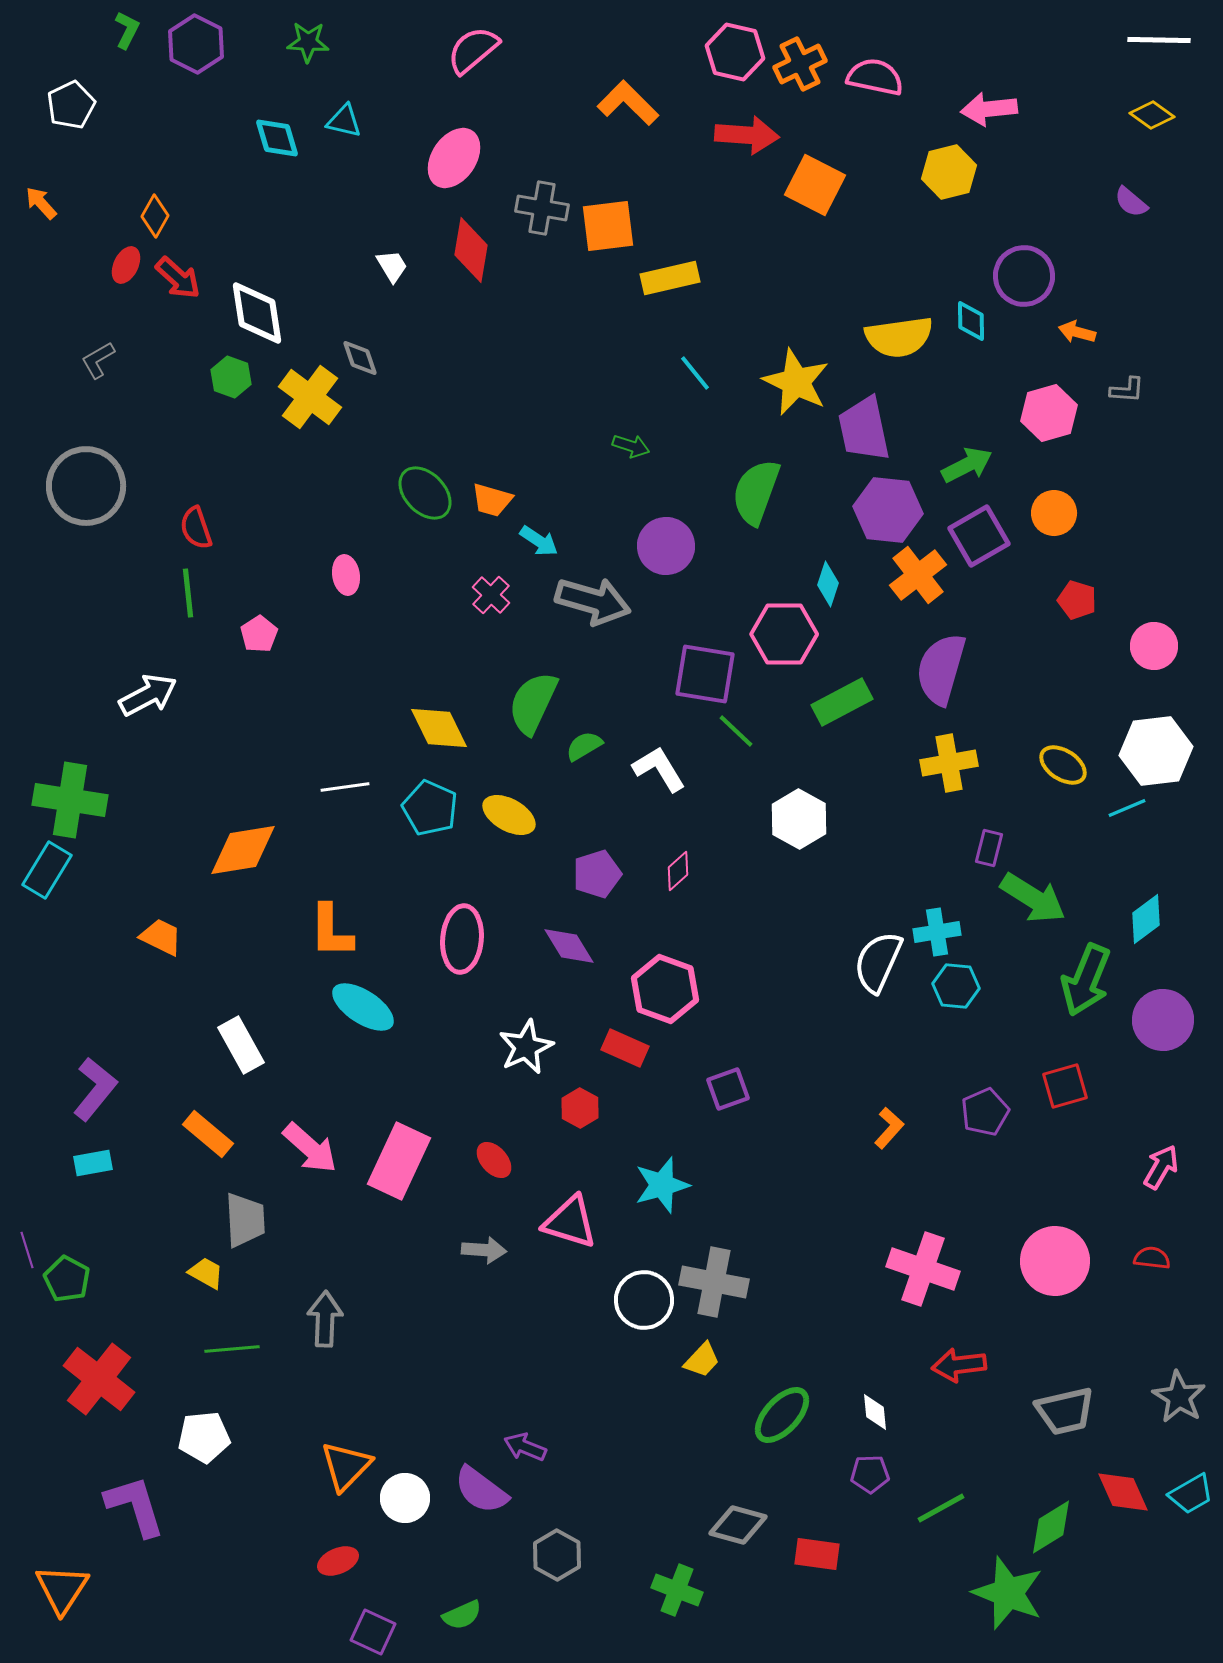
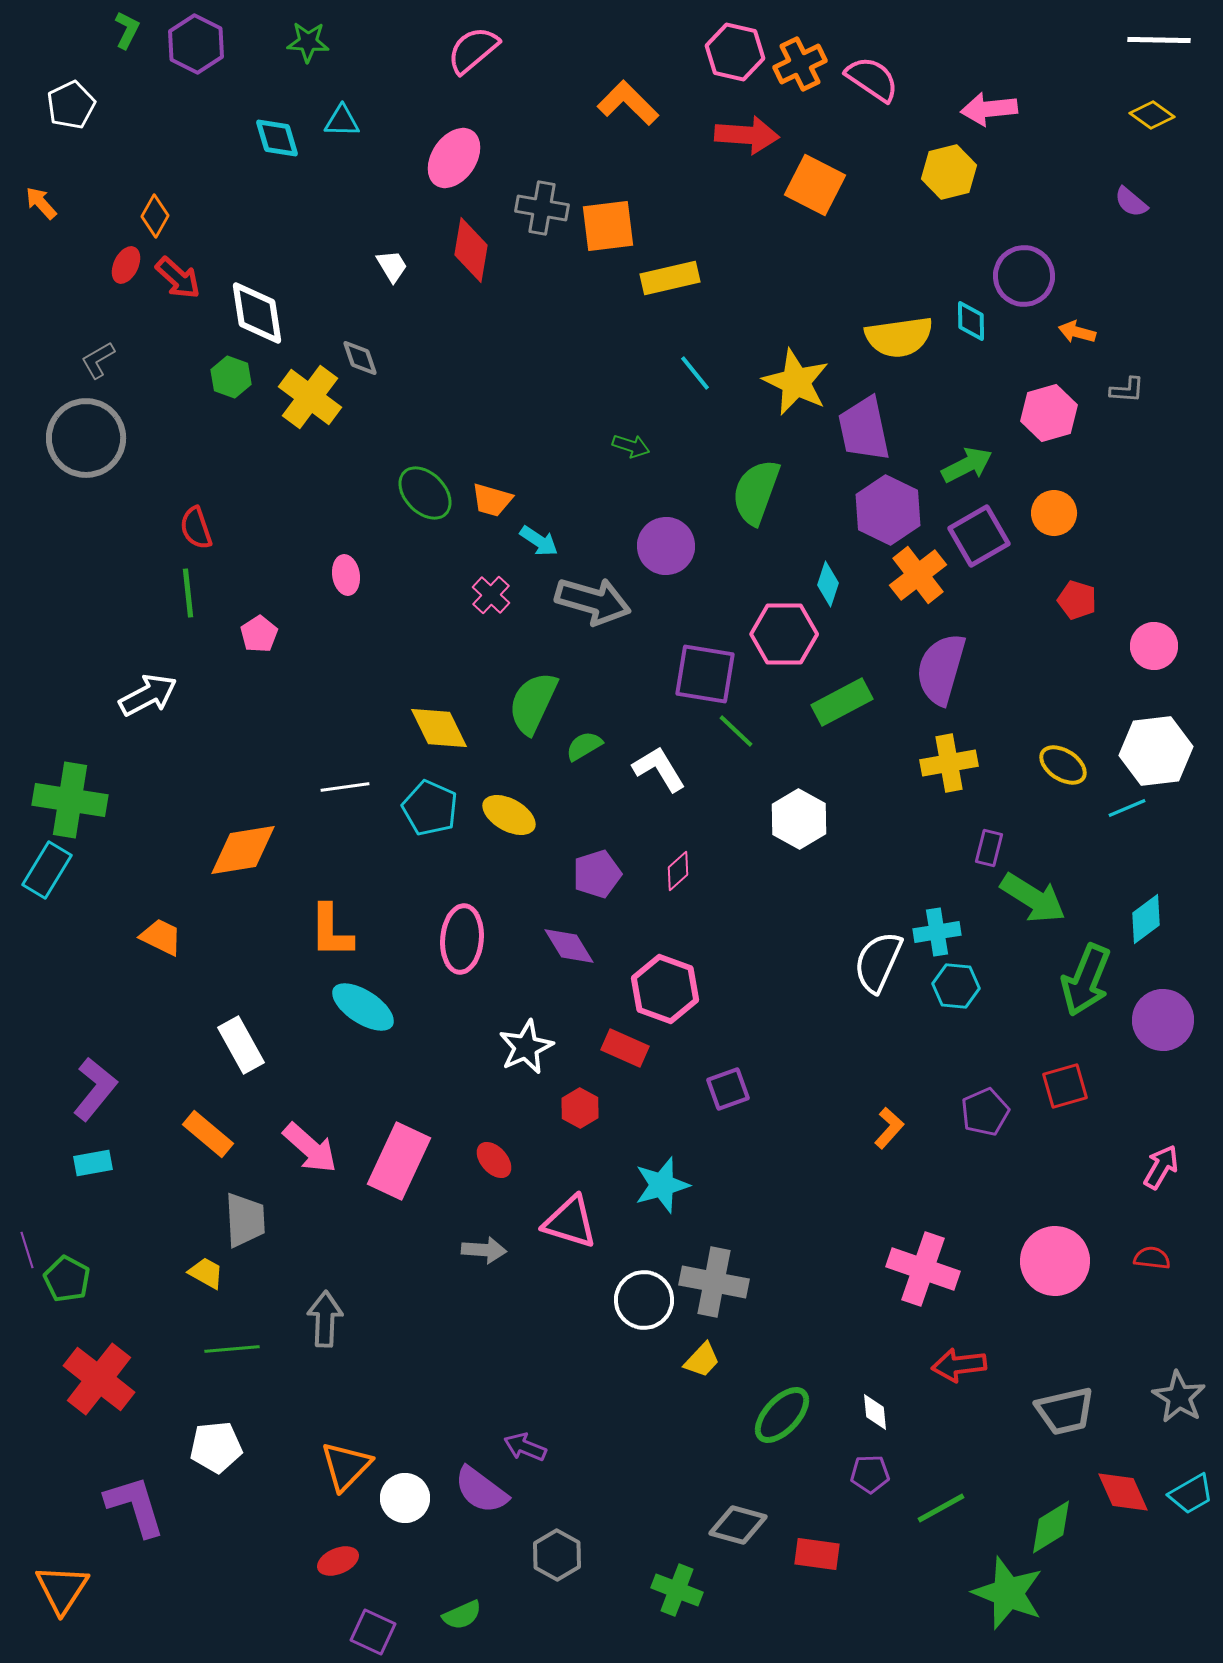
pink semicircle at (875, 77): moved 3 px left, 2 px down; rotated 22 degrees clockwise
cyan triangle at (344, 121): moved 2 px left; rotated 12 degrees counterclockwise
gray circle at (86, 486): moved 48 px up
purple hexagon at (888, 510): rotated 20 degrees clockwise
white pentagon at (204, 1437): moved 12 px right, 10 px down
